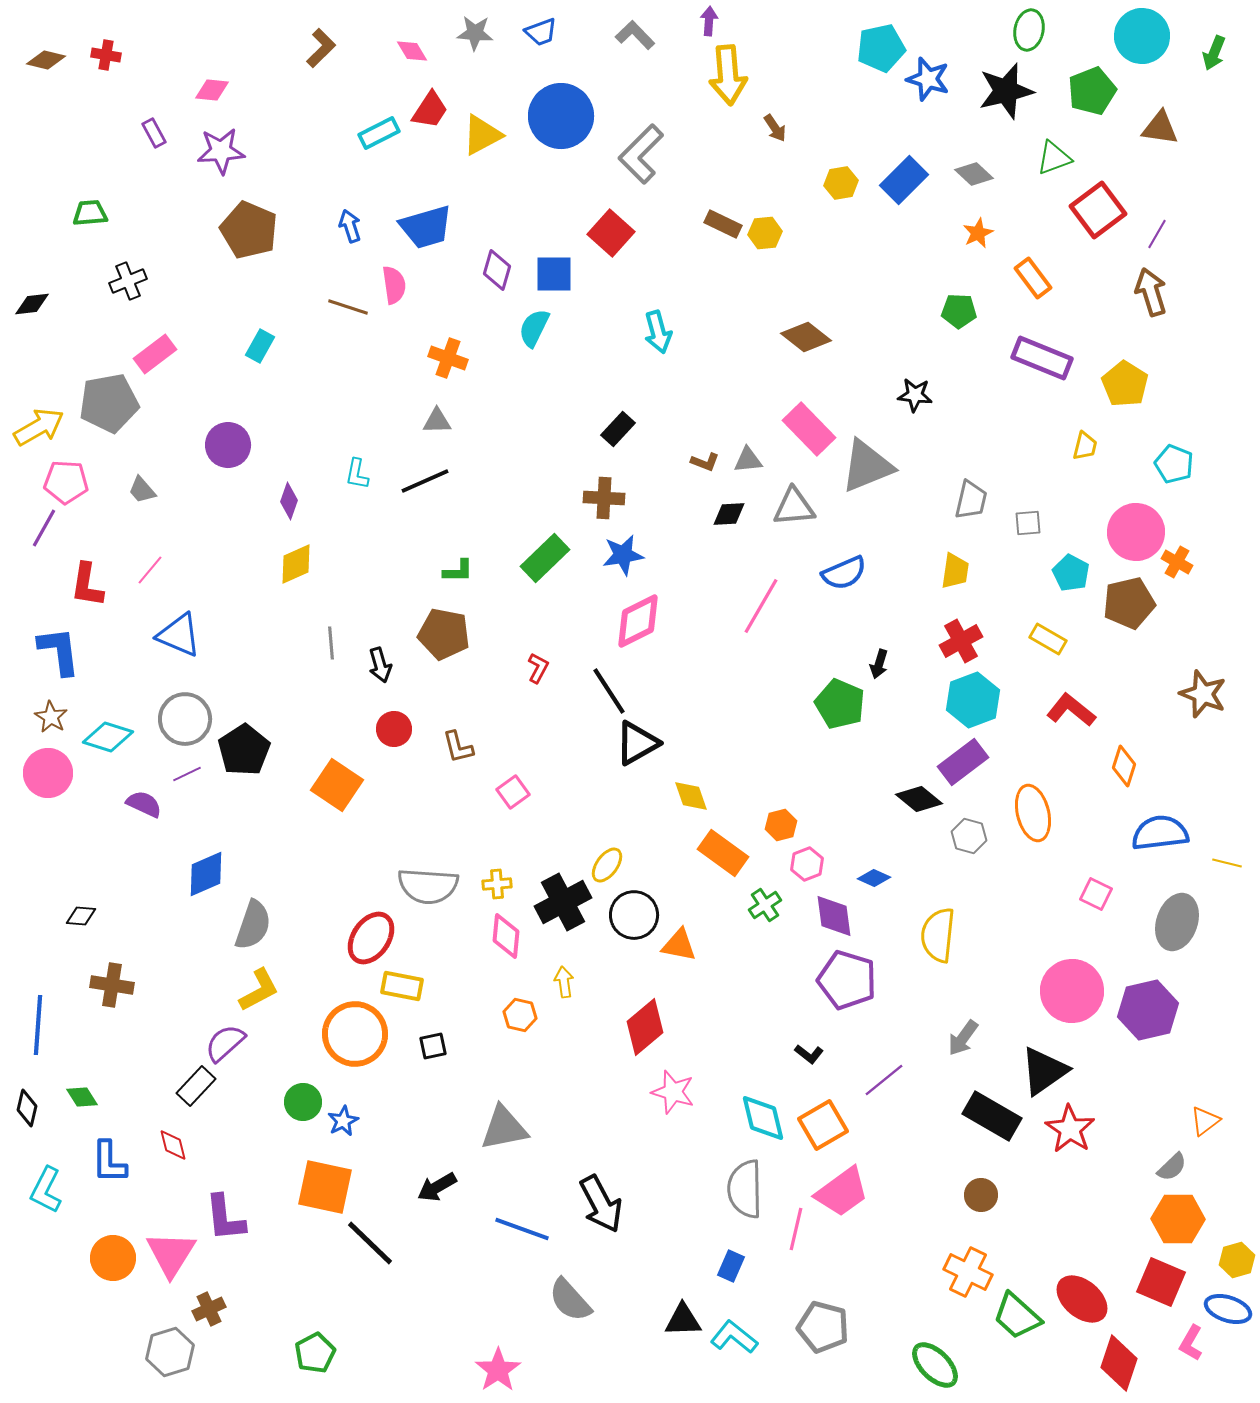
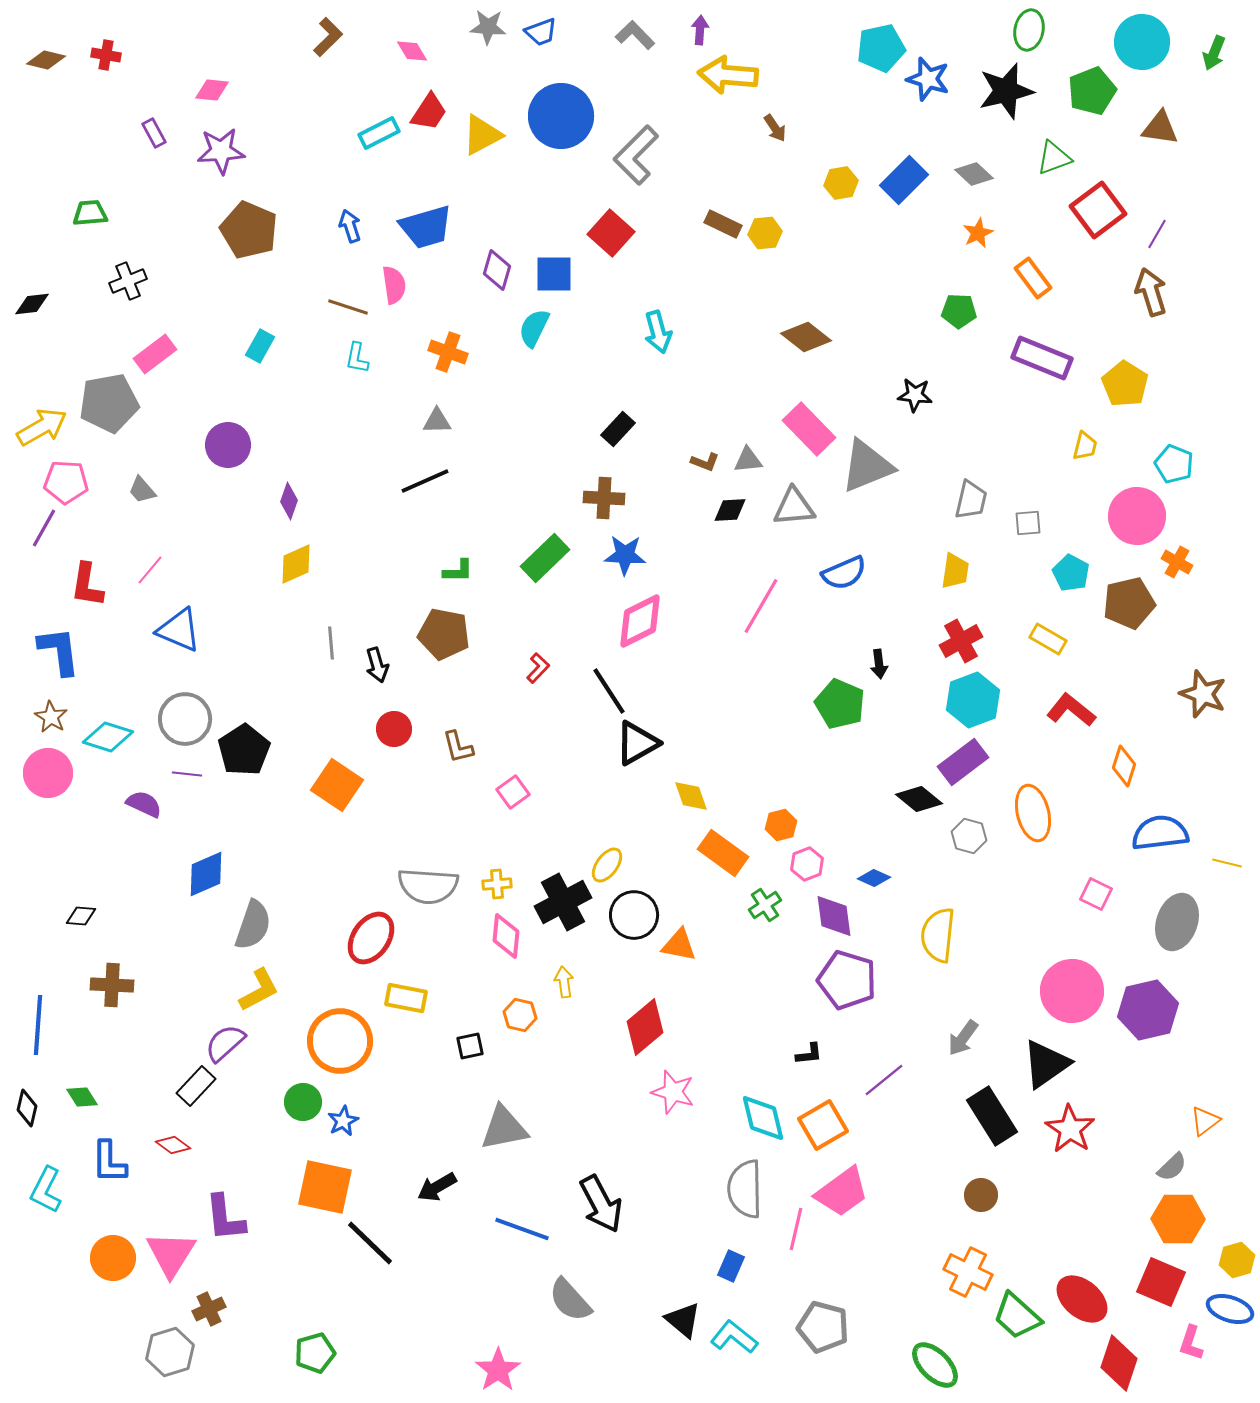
purple arrow at (709, 21): moved 9 px left, 9 px down
gray star at (475, 33): moved 13 px right, 6 px up
cyan circle at (1142, 36): moved 6 px down
brown L-shape at (321, 48): moved 7 px right, 11 px up
yellow arrow at (728, 75): rotated 100 degrees clockwise
red trapezoid at (430, 110): moved 1 px left, 2 px down
gray L-shape at (641, 154): moved 5 px left, 1 px down
orange cross at (448, 358): moved 6 px up
yellow arrow at (39, 427): moved 3 px right
cyan L-shape at (357, 474): moved 116 px up
black diamond at (729, 514): moved 1 px right, 4 px up
pink circle at (1136, 532): moved 1 px right, 16 px up
blue star at (623, 555): moved 2 px right; rotated 12 degrees clockwise
pink diamond at (638, 621): moved 2 px right
blue triangle at (179, 635): moved 5 px up
black arrow at (879, 664): rotated 24 degrees counterclockwise
black arrow at (380, 665): moved 3 px left
red L-shape at (538, 668): rotated 16 degrees clockwise
purple line at (187, 774): rotated 32 degrees clockwise
brown cross at (112, 985): rotated 6 degrees counterclockwise
yellow rectangle at (402, 986): moved 4 px right, 12 px down
orange circle at (355, 1034): moved 15 px left, 7 px down
black square at (433, 1046): moved 37 px right
black L-shape at (809, 1054): rotated 44 degrees counterclockwise
black triangle at (1044, 1071): moved 2 px right, 7 px up
black rectangle at (992, 1116): rotated 28 degrees clockwise
red diamond at (173, 1145): rotated 40 degrees counterclockwise
blue ellipse at (1228, 1309): moved 2 px right
black triangle at (683, 1320): rotated 42 degrees clockwise
pink L-shape at (1191, 1343): rotated 12 degrees counterclockwise
green pentagon at (315, 1353): rotated 12 degrees clockwise
